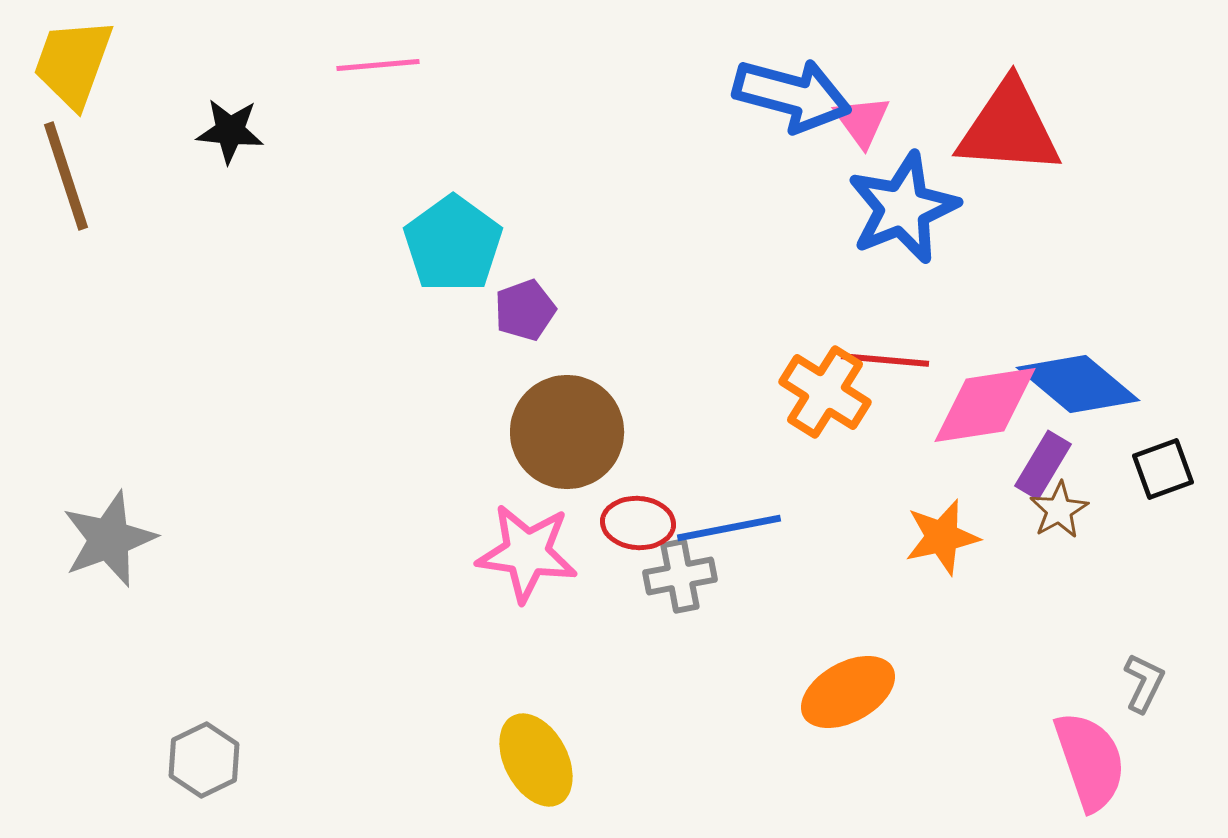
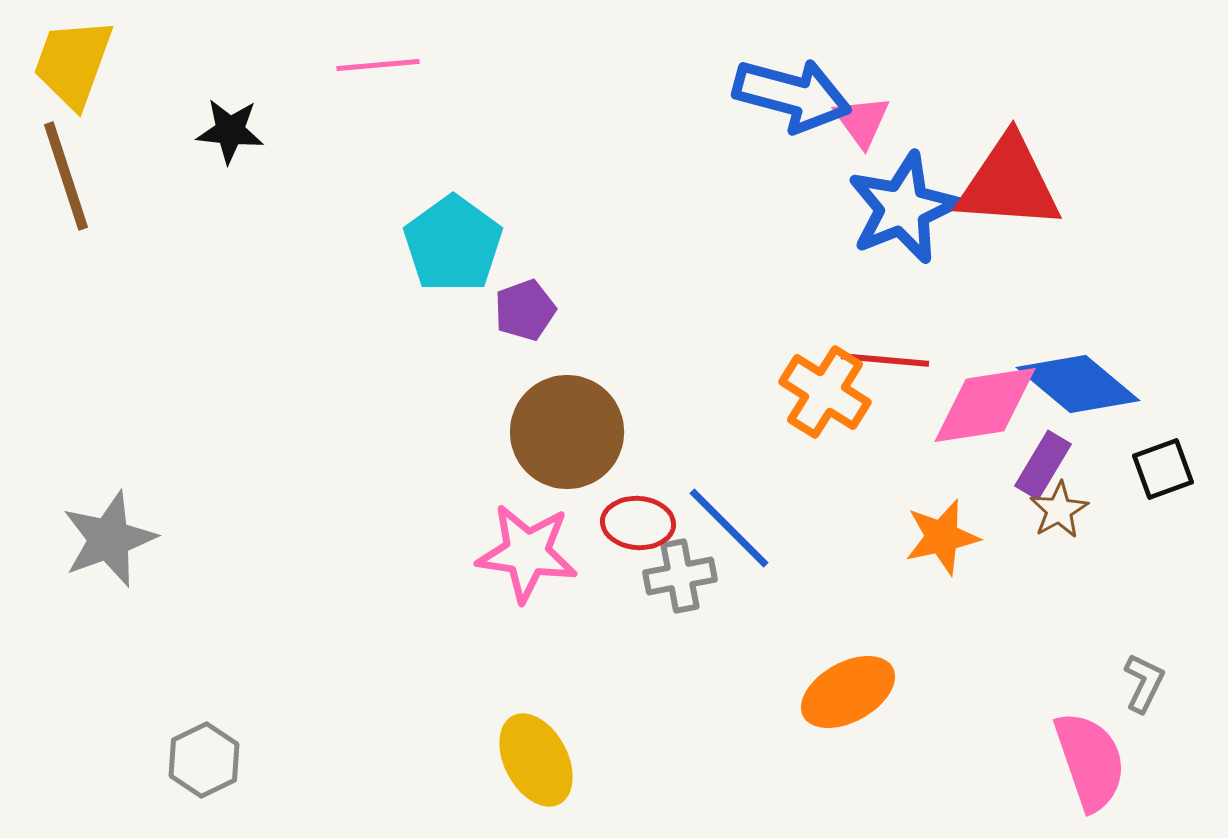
red triangle: moved 55 px down
blue line: rotated 56 degrees clockwise
